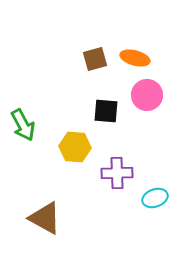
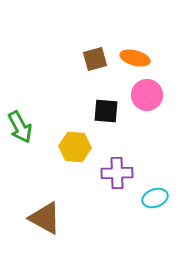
green arrow: moved 3 px left, 2 px down
